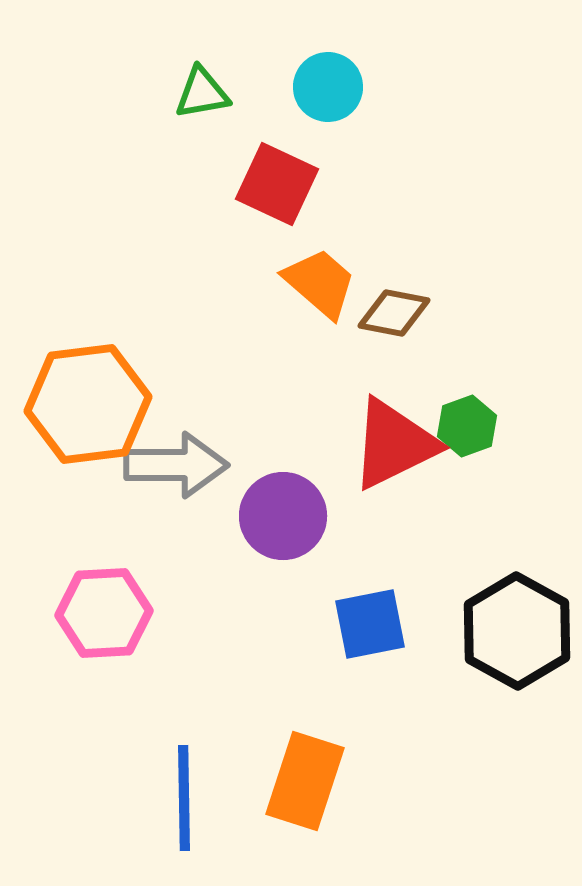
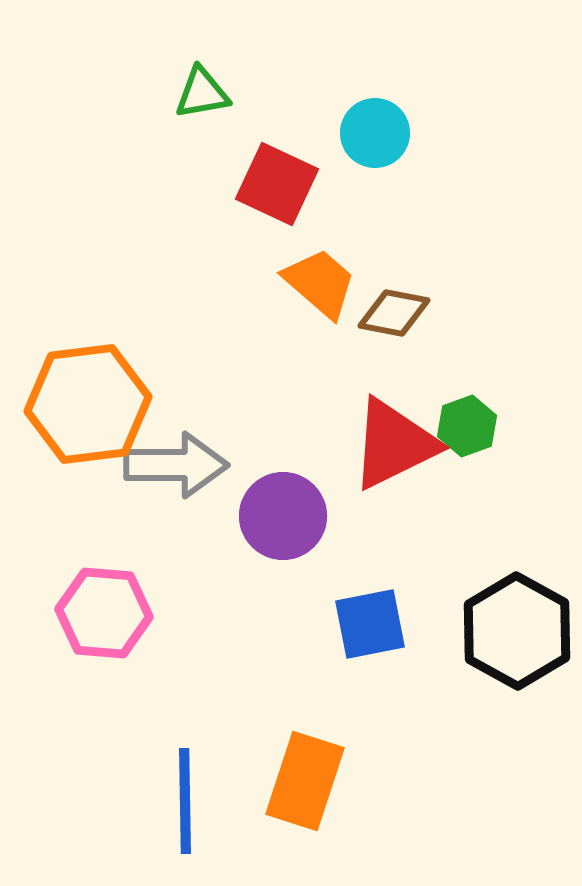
cyan circle: moved 47 px right, 46 px down
pink hexagon: rotated 8 degrees clockwise
blue line: moved 1 px right, 3 px down
